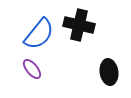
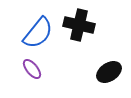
blue semicircle: moved 1 px left, 1 px up
black ellipse: rotated 65 degrees clockwise
